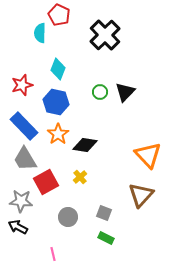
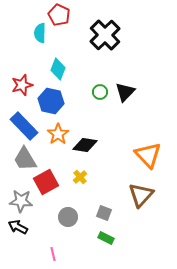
blue hexagon: moved 5 px left, 1 px up
